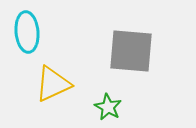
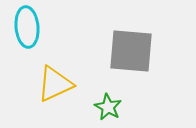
cyan ellipse: moved 5 px up
yellow triangle: moved 2 px right
